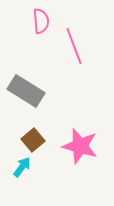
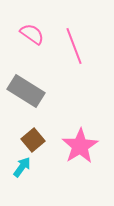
pink semicircle: moved 9 px left, 13 px down; rotated 50 degrees counterclockwise
pink star: rotated 24 degrees clockwise
